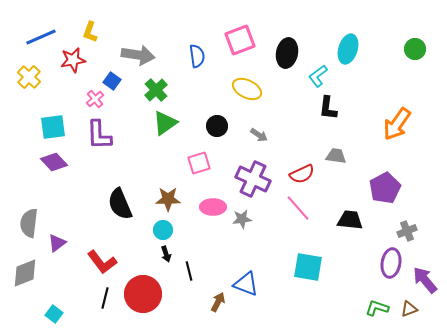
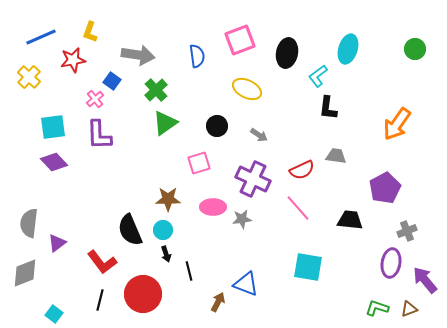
red semicircle at (302, 174): moved 4 px up
black semicircle at (120, 204): moved 10 px right, 26 px down
black line at (105, 298): moved 5 px left, 2 px down
